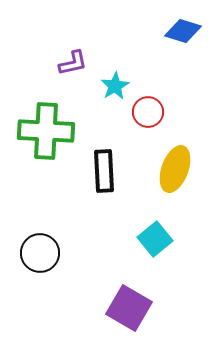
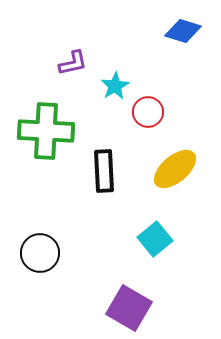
yellow ellipse: rotated 30 degrees clockwise
